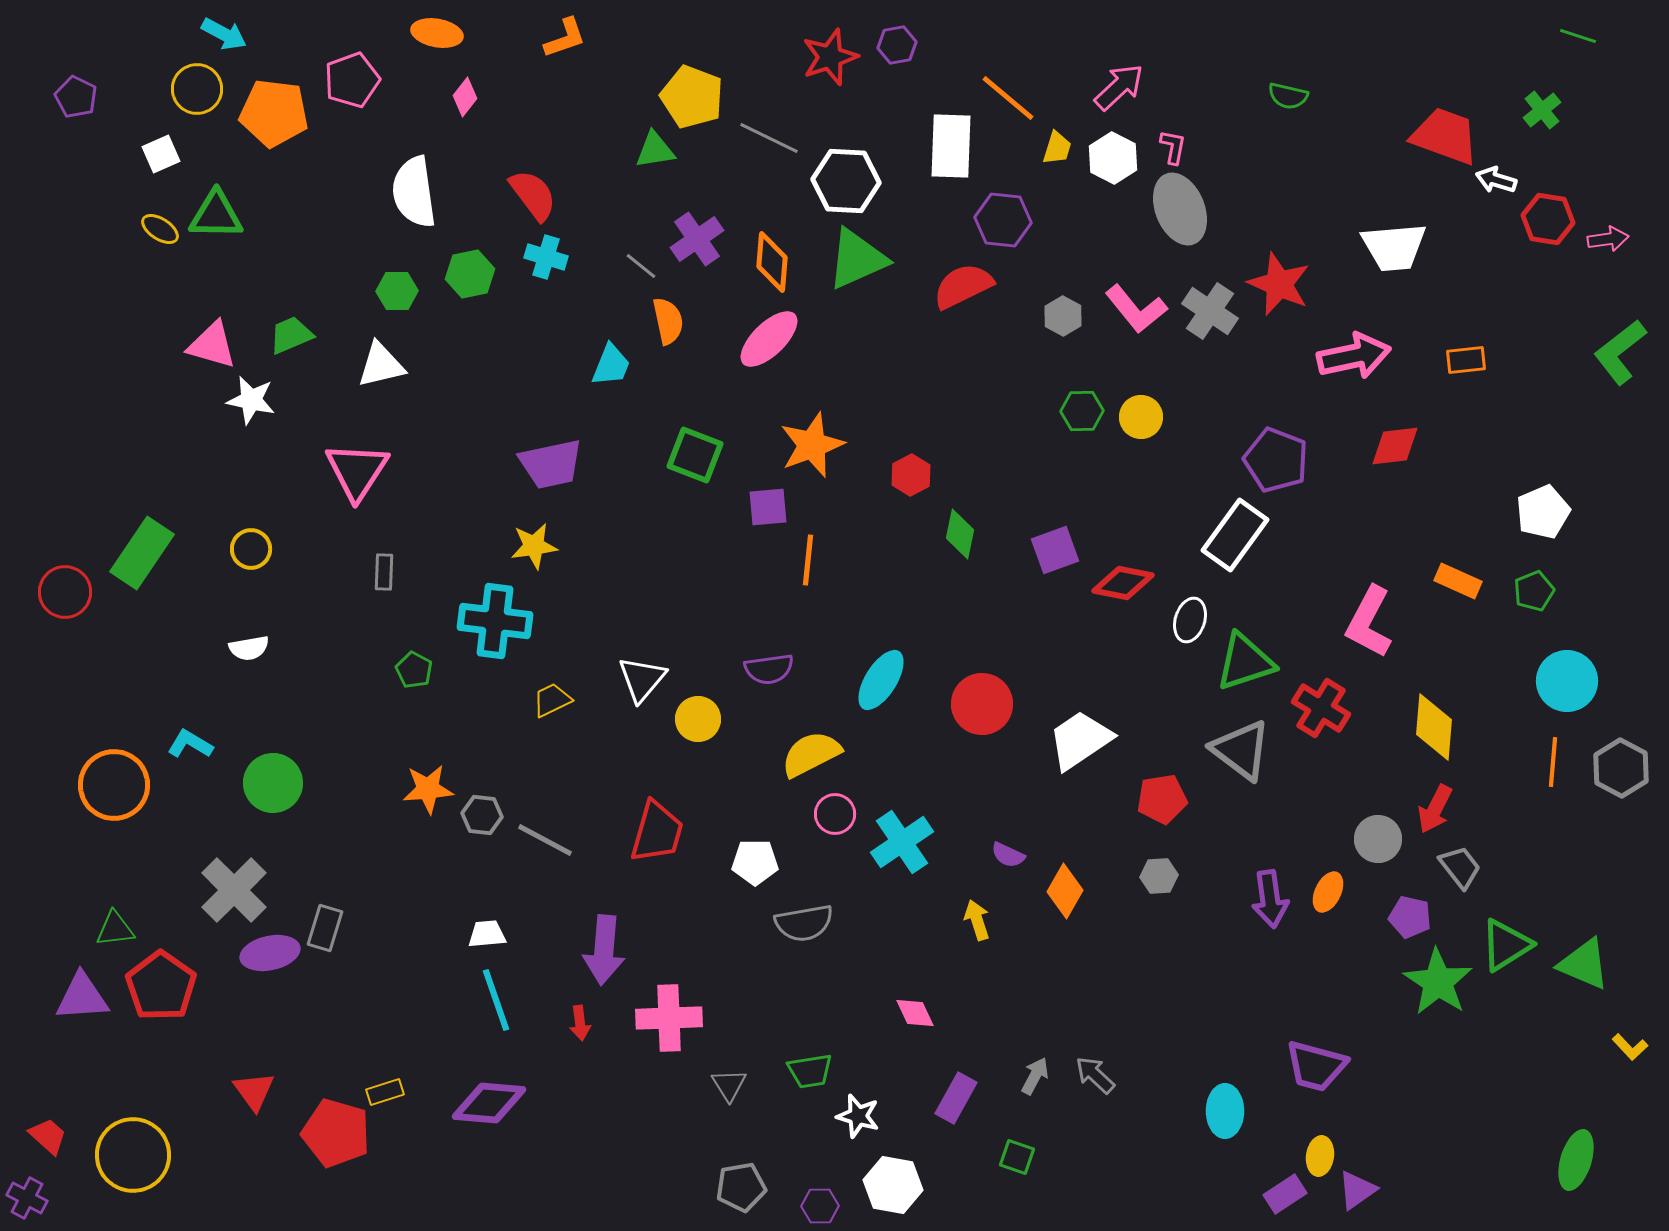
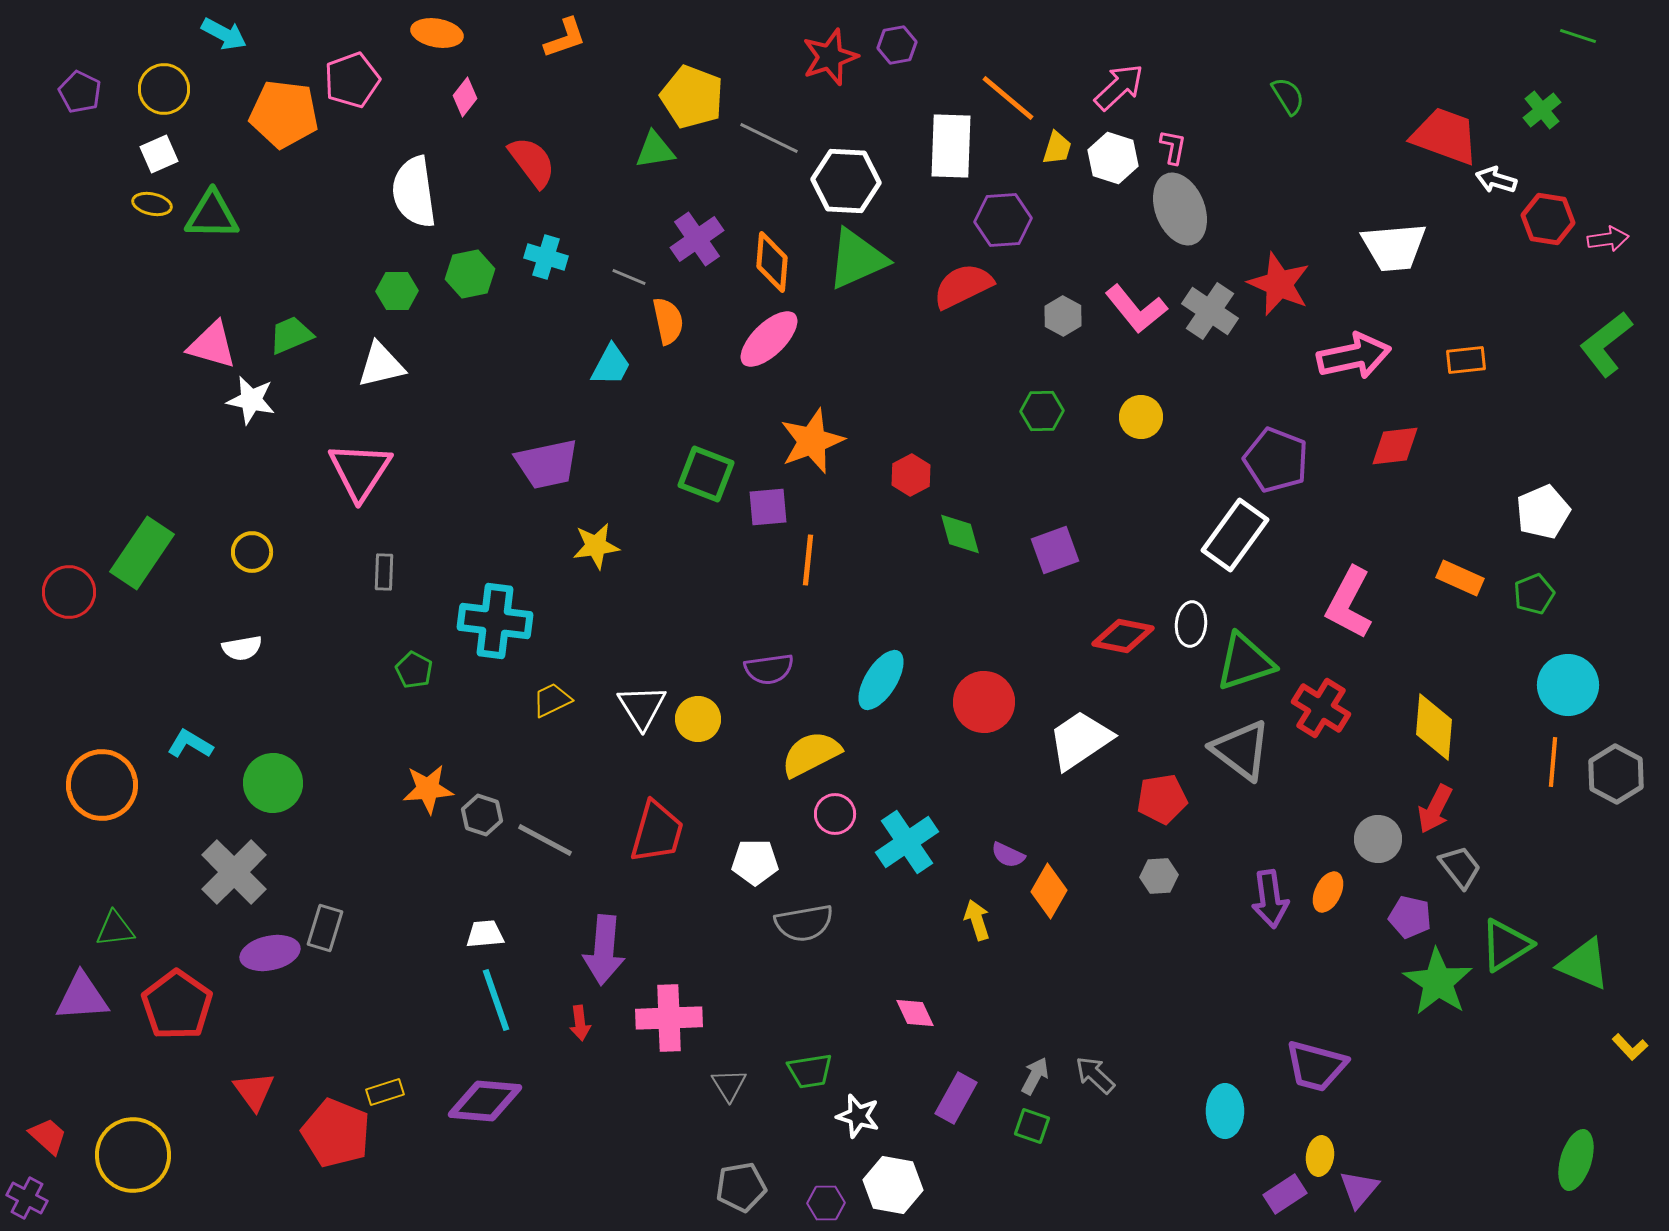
yellow circle at (197, 89): moved 33 px left
green semicircle at (1288, 96): rotated 135 degrees counterclockwise
purple pentagon at (76, 97): moved 4 px right, 5 px up
orange pentagon at (274, 113): moved 10 px right, 1 px down
white square at (161, 154): moved 2 px left
white hexagon at (1113, 158): rotated 9 degrees counterclockwise
red semicircle at (533, 195): moved 1 px left, 33 px up
green triangle at (216, 215): moved 4 px left
purple hexagon at (1003, 220): rotated 10 degrees counterclockwise
yellow ellipse at (160, 229): moved 8 px left, 25 px up; rotated 21 degrees counterclockwise
gray line at (641, 266): moved 12 px left, 11 px down; rotated 16 degrees counterclockwise
green L-shape at (1620, 352): moved 14 px left, 8 px up
cyan trapezoid at (611, 365): rotated 6 degrees clockwise
green hexagon at (1082, 411): moved 40 px left
orange star at (812, 445): moved 4 px up
green square at (695, 455): moved 11 px right, 19 px down
purple trapezoid at (551, 464): moved 4 px left
pink triangle at (357, 471): moved 3 px right
green diamond at (960, 534): rotated 27 degrees counterclockwise
yellow star at (534, 546): moved 62 px right
yellow circle at (251, 549): moved 1 px right, 3 px down
orange rectangle at (1458, 581): moved 2 px right, 3 px up
red diamond at (1123, 583): moved 53 px down
green pentagon at (1534, 591): moved 3 px down
red circle at (65, 592): moved 4 px right
white ellipse at (1190, 620): moved 1 px right, 4 px down; rotated 12 degrees counterclockwise
pink L-shape at (1369, 622): moved 20 px left, 19 px up
white semicircle at (249, 648): moved 7 px left
white triangle at (642, 679): moved 28 px down; rotated 12 degrees counterclockwise
cyan circle at (1567, 681): moved 1 px right, 4 px down
red circle at (982, 704): moved 2 px right, 2 px up
gray hexagon at (1621, 768): moved 5 px left, 6 px down
orange circle at (114, 785): moved 12 px left
gray hexagon at (482, 815): rotated 12 degrees clockwise
cyan cross at (902, 842): moved 5 px right
gray cross at (234, 890): moved 18 px up
orange diamond at (1065, 891): moved 16 px left
white trapezoid at (487, 934): moved 2 px left
red pentagon at (161, 986): moved 16 px right, 19 px down
purple diamond at (489, 1103): moved 4 px left, 2 px up
red pentagon at (336, 1133): rotated 6 degrees clockwise
green square at (1017, 1157): moved 15 px right, 31 px up
purple triangle at (1357, 1190): moved 2 px right, 1 px up; rotated 15 degrees counterclockwise
purple hexagon at (820, 1206): moved 6 px right, 3 px up
